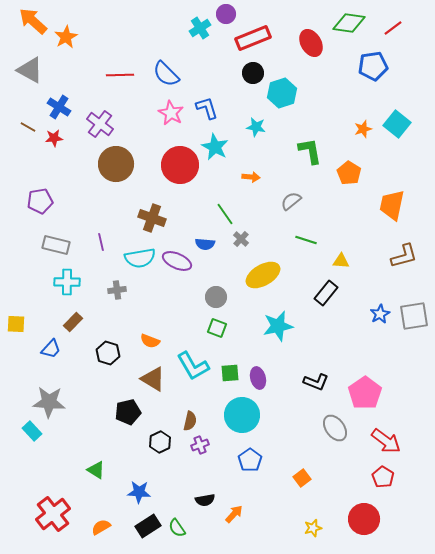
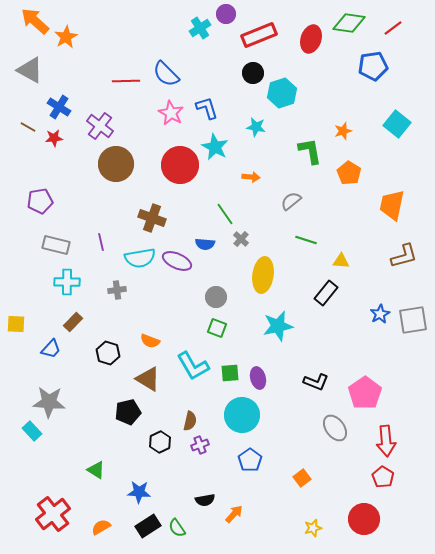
orange arrow at (33, 21): moved 2 px right
red rectangle at (253, 38): moved 6 px right, 3 px up
red ellipse at (311, 43): moved 4 px up; rotated 48 degrees clockwise
red line at (120, 75): moved 6 px right, 6 px down
purple cross at (100, 124): moved 2 px down
orange star at (363, 129): moved 20 px left, 2 px down
yellow ellipse at (263, 275): rotated 52 degrees counterclockwise
gray square at (414, 316): moved 1 px left, 4 px down
brown triangle at (153, 379): moved 5 px left
red arrow at (386, 441): rotated 48 degrees clockwise
